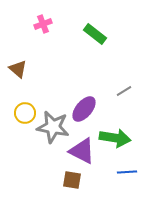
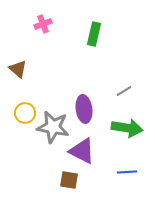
green rectangle: moved 1 px left; rotated 65 degrees clockwise
purple ellipse: rotated 48 degrees counterclockwise
green arrow: moved 12 px right, 10 px up
brown square: moved 3 px left
